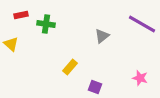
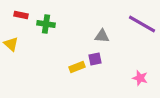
red rectangle: rotated 24 degrees clockwise
gray triangle: rotated 42 degrees clockwise
yellow rectangle: moved 7 px right; rotated 28 degrees clockwise
purple square: moved 28 px up; rotated 32 degrees counterclockwise
